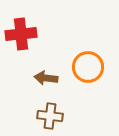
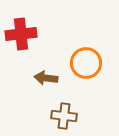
orange circle: moved 2 px left, 4 px up
brown cross: moved 14 px right
